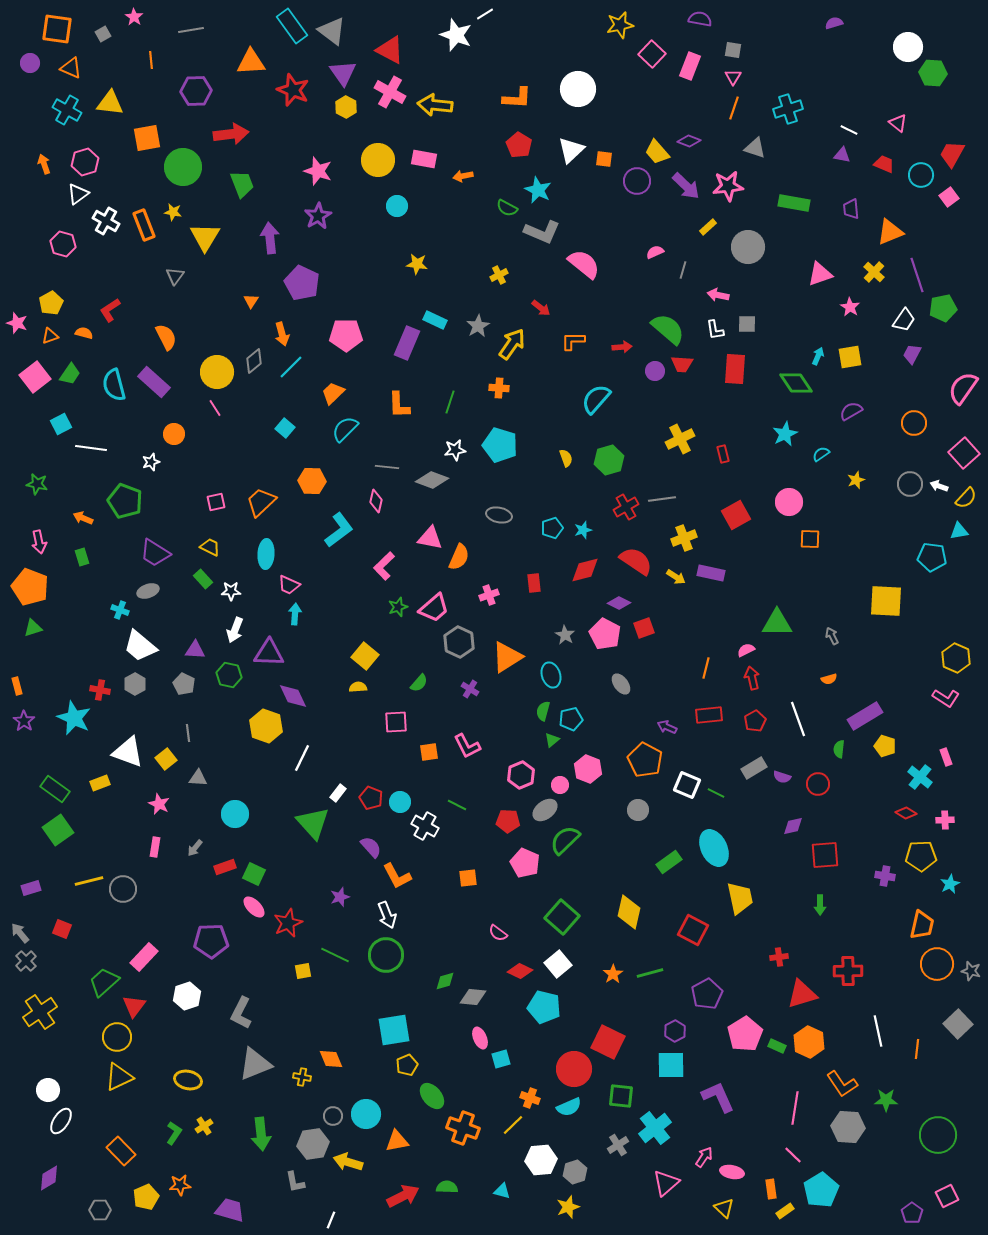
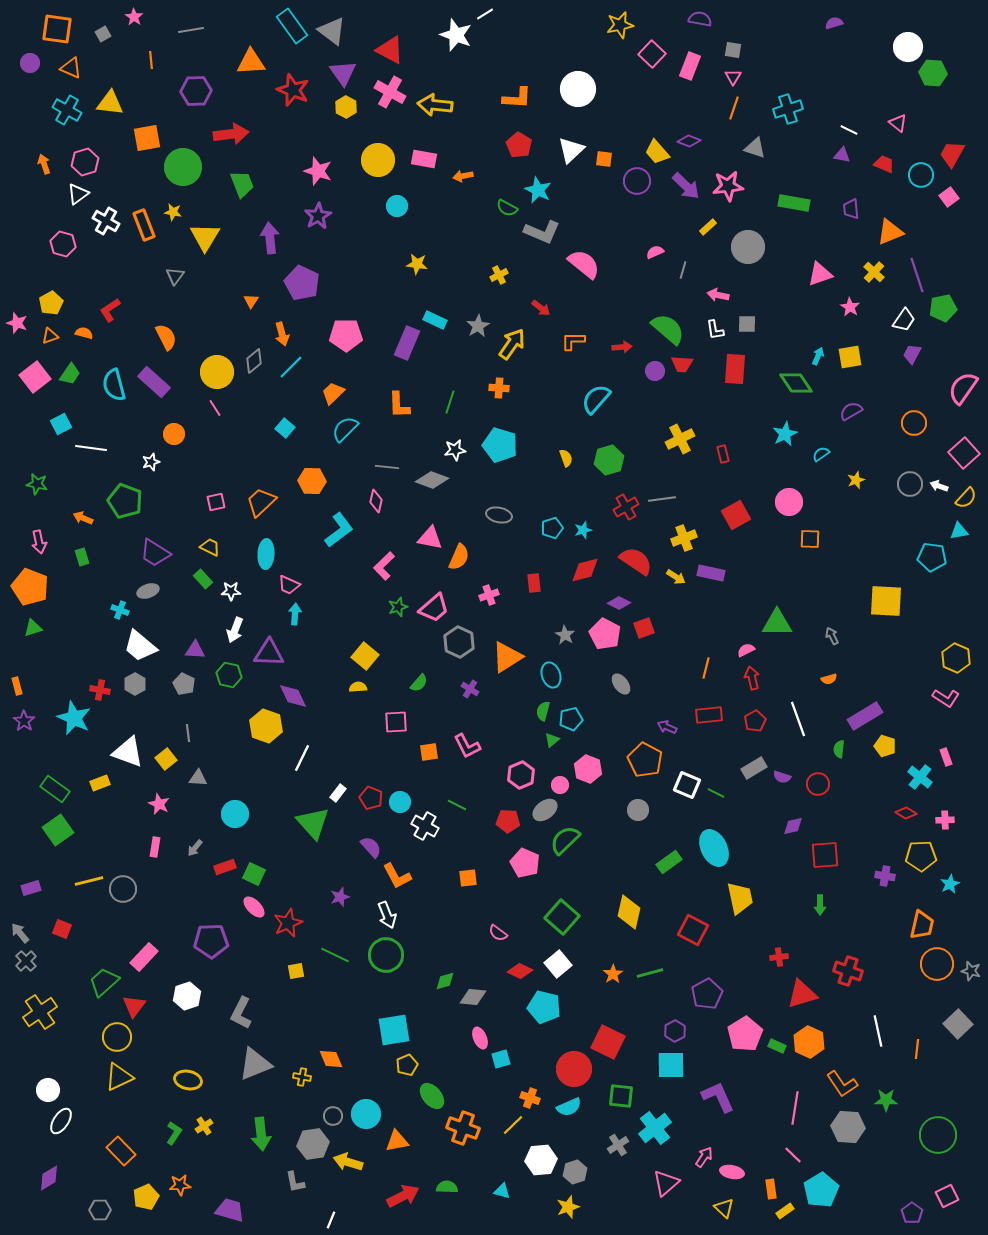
yellow square at (303, 971): moved 7 px left
red cross at (848, 971): rotated 20 degrees clockwise
